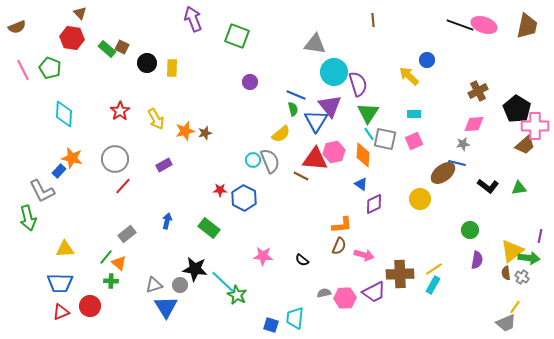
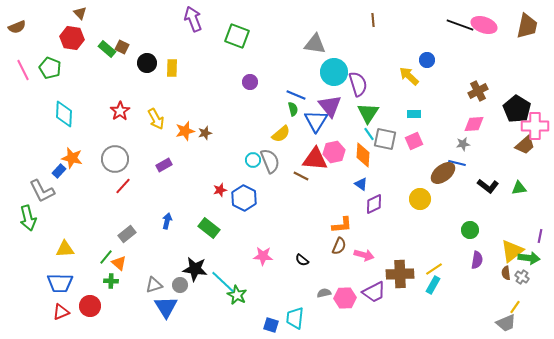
red star at (220, 190): rotated 16 degrees counterclockwise
